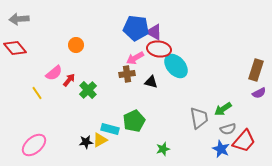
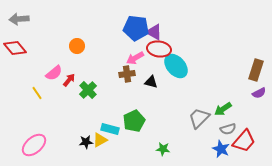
orange circle: moved 1 px right, 1 px down
gray trapezoid: rotated 125 degrees counterclockwise
green star: rotated 24 degrees clockwise
